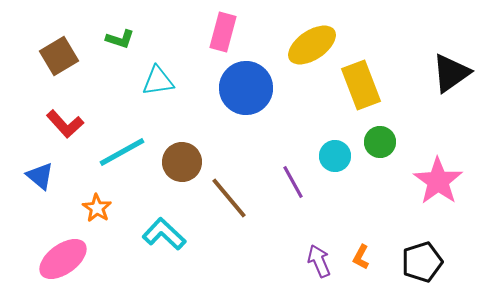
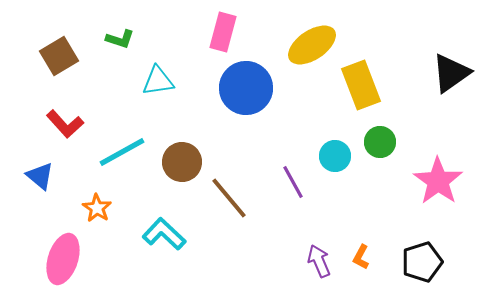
pink ellipse: rotated 36 degrees counterclockwise
